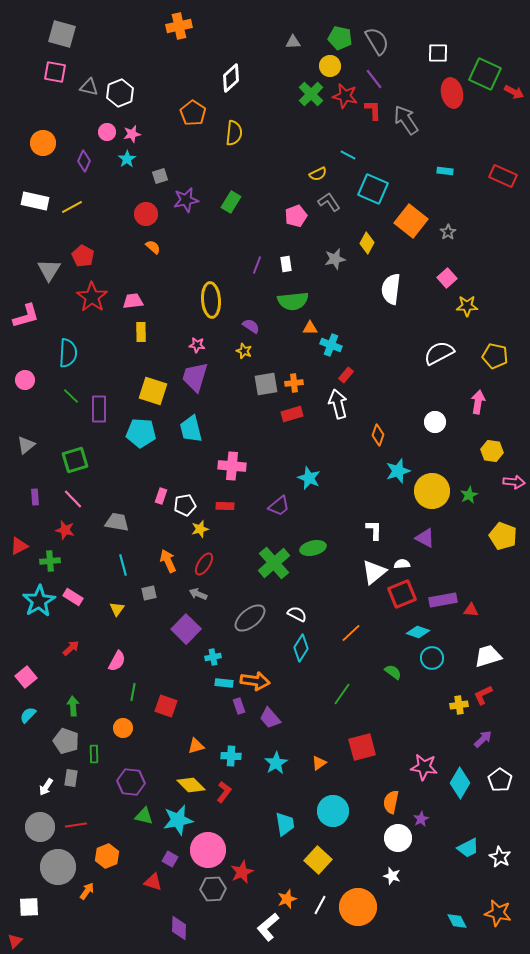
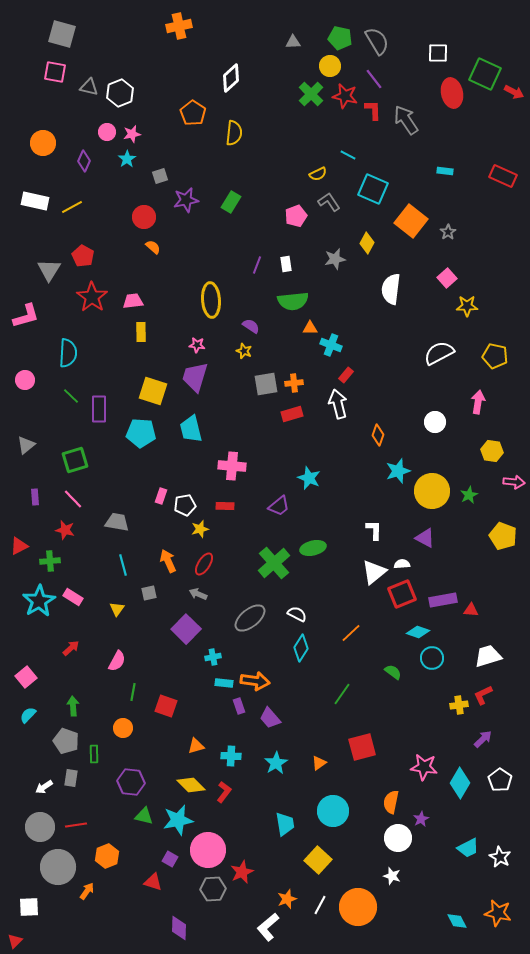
red circle at (146, 214): moved 2 px left, 3 px down
white arrow at (46, 787): moved 2 px left; rotated 24 degrees clockwise
